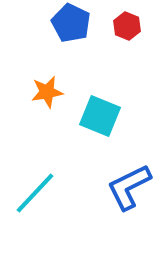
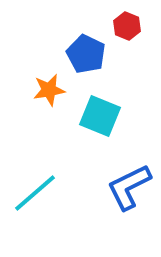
blue pentagon: moved 15 px right, 31 px down
orange star: moved 2 px right, 2 px up
cyan line: rotated 6 degrees clockwise
